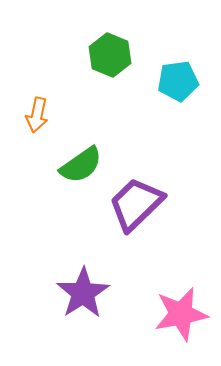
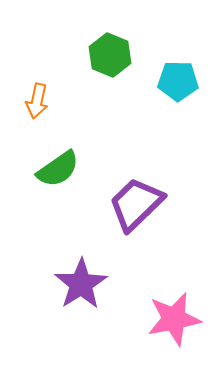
cyan pentagon: rotated 9 degrees clockwise
orange arrow: moved 14 px up
green semicircle: moved 23 px left, 4 px down
purple star: moved 2 px left, 9 px up
pink star: moved 7 px left, 5 px down
